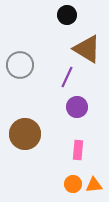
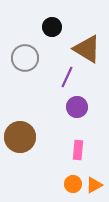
black circle: moved 15 px left, 12 px down
gray circle: moved 5 px right, 7 px up
brown circle: moved 5 px left, 3 px down
orange triangle: rotated 24 degrees counterclockwise
